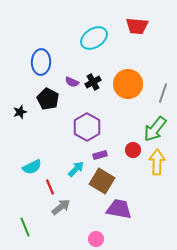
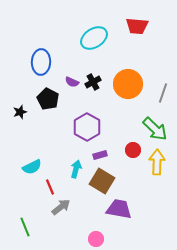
green arrow: rotated 84 degrees counterclockwise
cyan arrow: rotated 30 degrees counterclockwise
